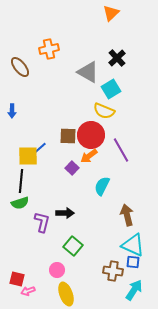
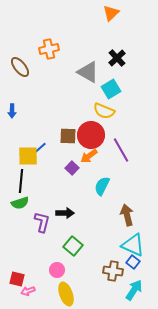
blue square: rotated 32 degrees clockwise
